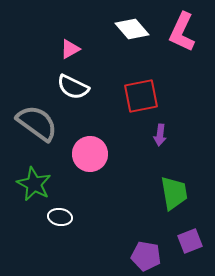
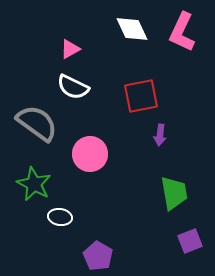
white diamond: rotated 16 degrees clockwise
purple pentagon: moved 48 px left; rotated 20 degrees clockwise
